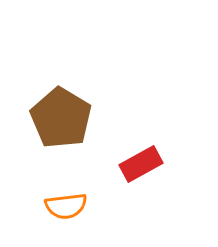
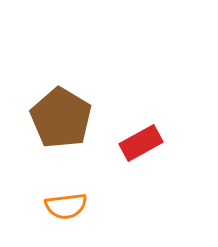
red rectangle: moved 21 px up
